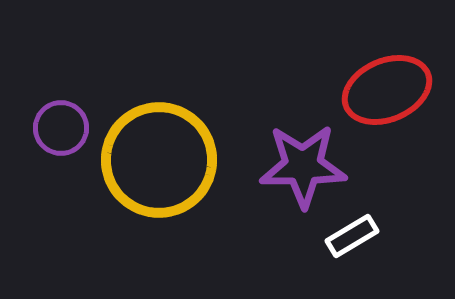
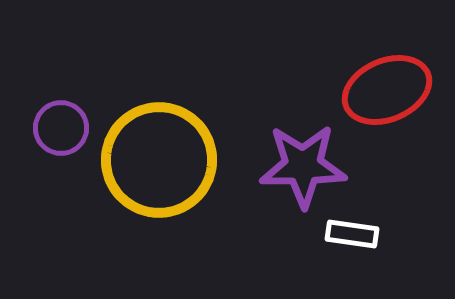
white rectangle: moved 2 px up; rotated 39 degrees clockwise
